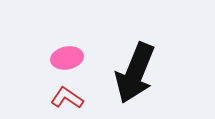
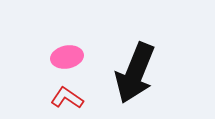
pink ellipse: moved 1 px up
